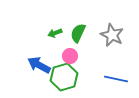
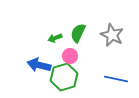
green arrow: moved 5 px down
blue arrow: rotated 15 degrees counterclockwise
